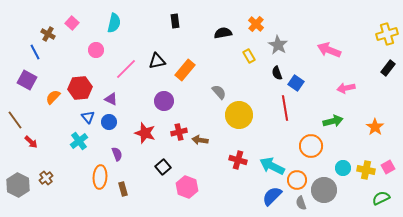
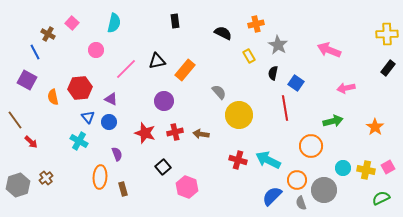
orange cross at (256, 24): rotated 35 degrees clockwise
black semicircle at (223, 33): rotated 36 degrees clockwise
yellow cross at (387, 34): rotated 15 degrees clockwise
black semicircle at (277, 73): moved 4 px left; rotated 32 degrees clockwise
orange semicircle at (53, 97): rotated 56 degrees counterclockwise
red cross at (179, 132): moved 4 px left
brown arrow at (200, 140): moved 1 px right, 6 px up
cyan cross at (79, 141): rotated 24 degrees counterclockwise
cyan arrow at (272, 166): moved 4 px left, 6 px up
gray hexagon at (18, 185): rotated 15 degrees clockwise
